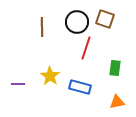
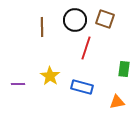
black circle: moved 2 px left, 2 px up
green rectangle: moved 9 px right, 1 px down
blue rectangle: moved 2 px right
